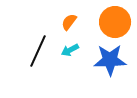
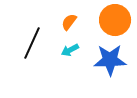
orange circle: moved 2 px up
black line: moved 6 px left, 8 px up
